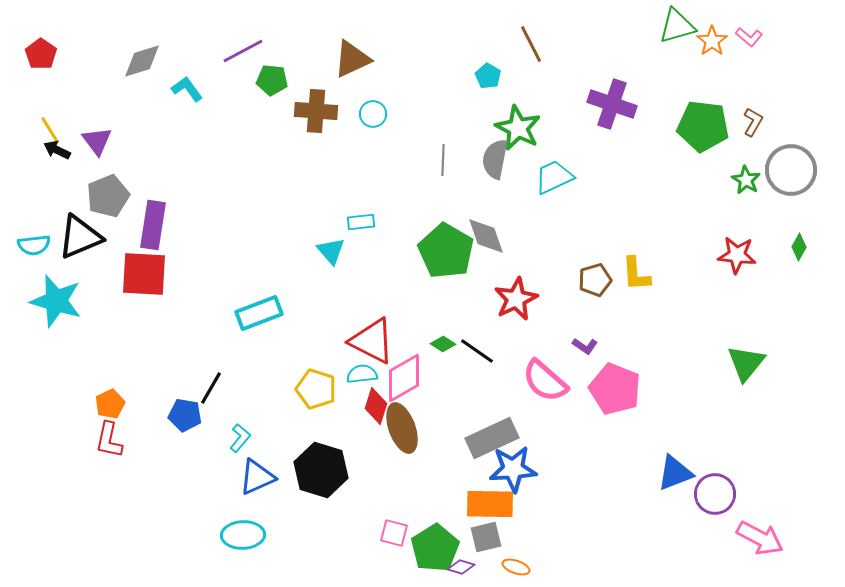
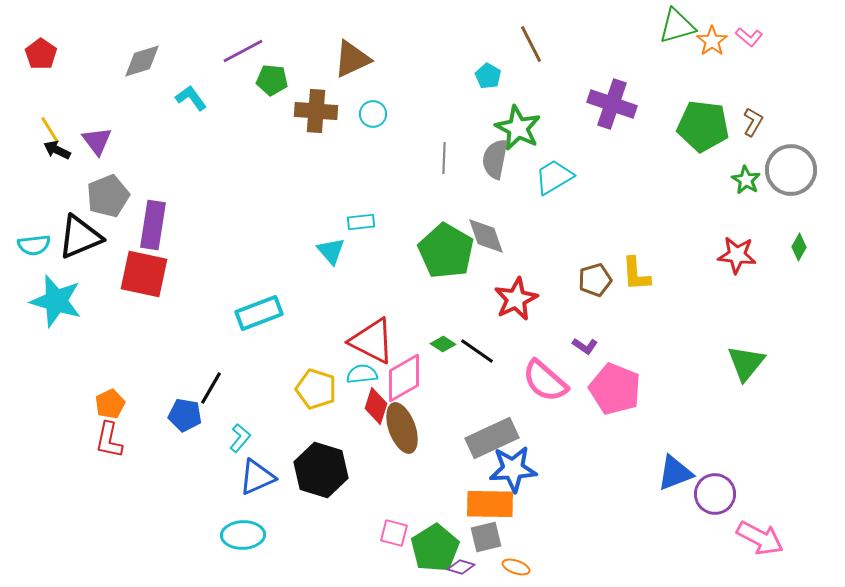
cyan L-shape at (187, 89): moved 4 px right, 9 px down
gray line at (443, 160): moved 1 px right, 2 px up
cyan trapezoid at (554, 177): rotated 6 degrees counterclockwise
red square at (144, 274): rotated 9 degrees clockwise
